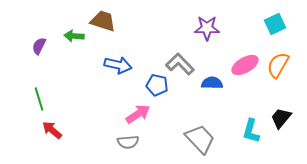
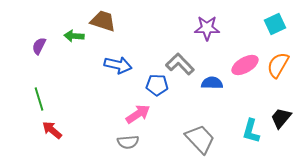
blue pentagon: rotated 10 degrees counterclockwise
